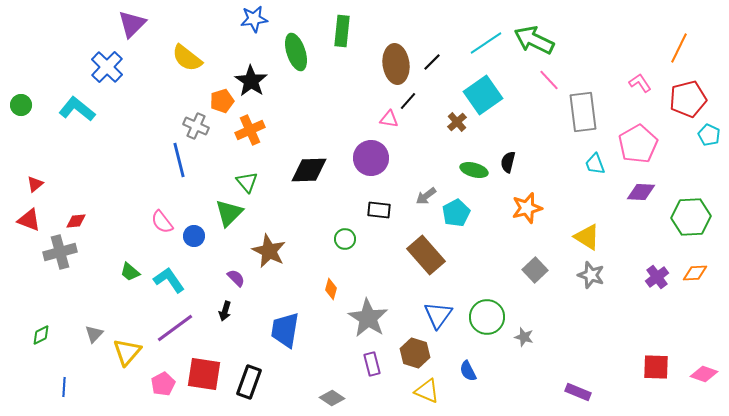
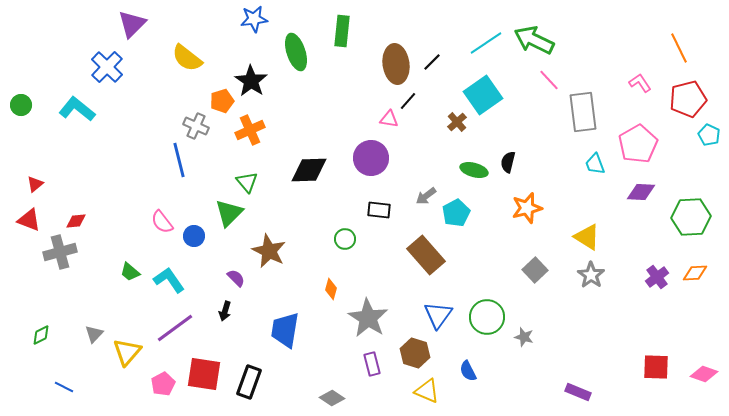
orange line at (679, 48): rotated 52 degrees counterclockwise
gray star at (591, 275): rotated 16 degrees clockwise
blue line at (64, 387): rotated 66 degrees counterclockwise
